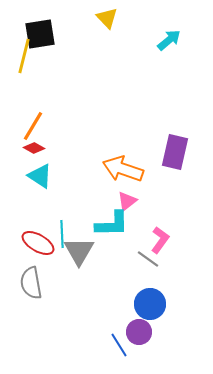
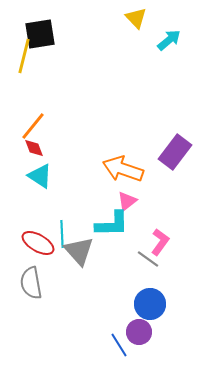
yellow triangle: moved 29 px right
orange line: rotated 8 degrees clockwise
red diamond: rotated 40 degrees clockwise
purple rectangle: rotated 24 degrees clockwise
pink L-shape: moved 2 px down
gray triangle: rotated 12 degrees counterclockwise
